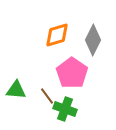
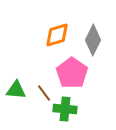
brown line: moved 3 px left, 3 px up
green cross: rotated 15 degrees counterclockwise
